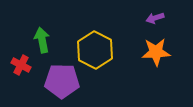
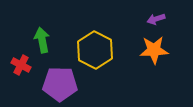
purple arrow: moved 1 px right, 1 px down
orange star: moved 2 px left, 2 px up
purple pentagon: moved 2 px left, 3 px down
